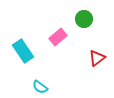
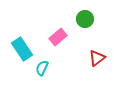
green circle: moved 1 px right
cyan rectangle: moved 1 px left, 2 px up
cyan semicircle: moved 2 px right, 19 px up; rotated 77 degrees clockwise
